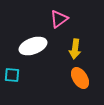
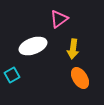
yellow arrow: moved 2 px left
cyan square: rotated 35 degrees counterclockwise
